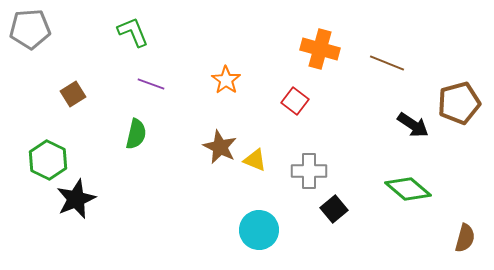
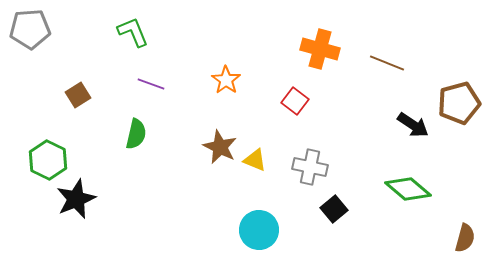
brown square: moved 5 px right, 1 px down
gray cross: moved 1 px right, 4 px up; rotated 12 degrees clockwise
